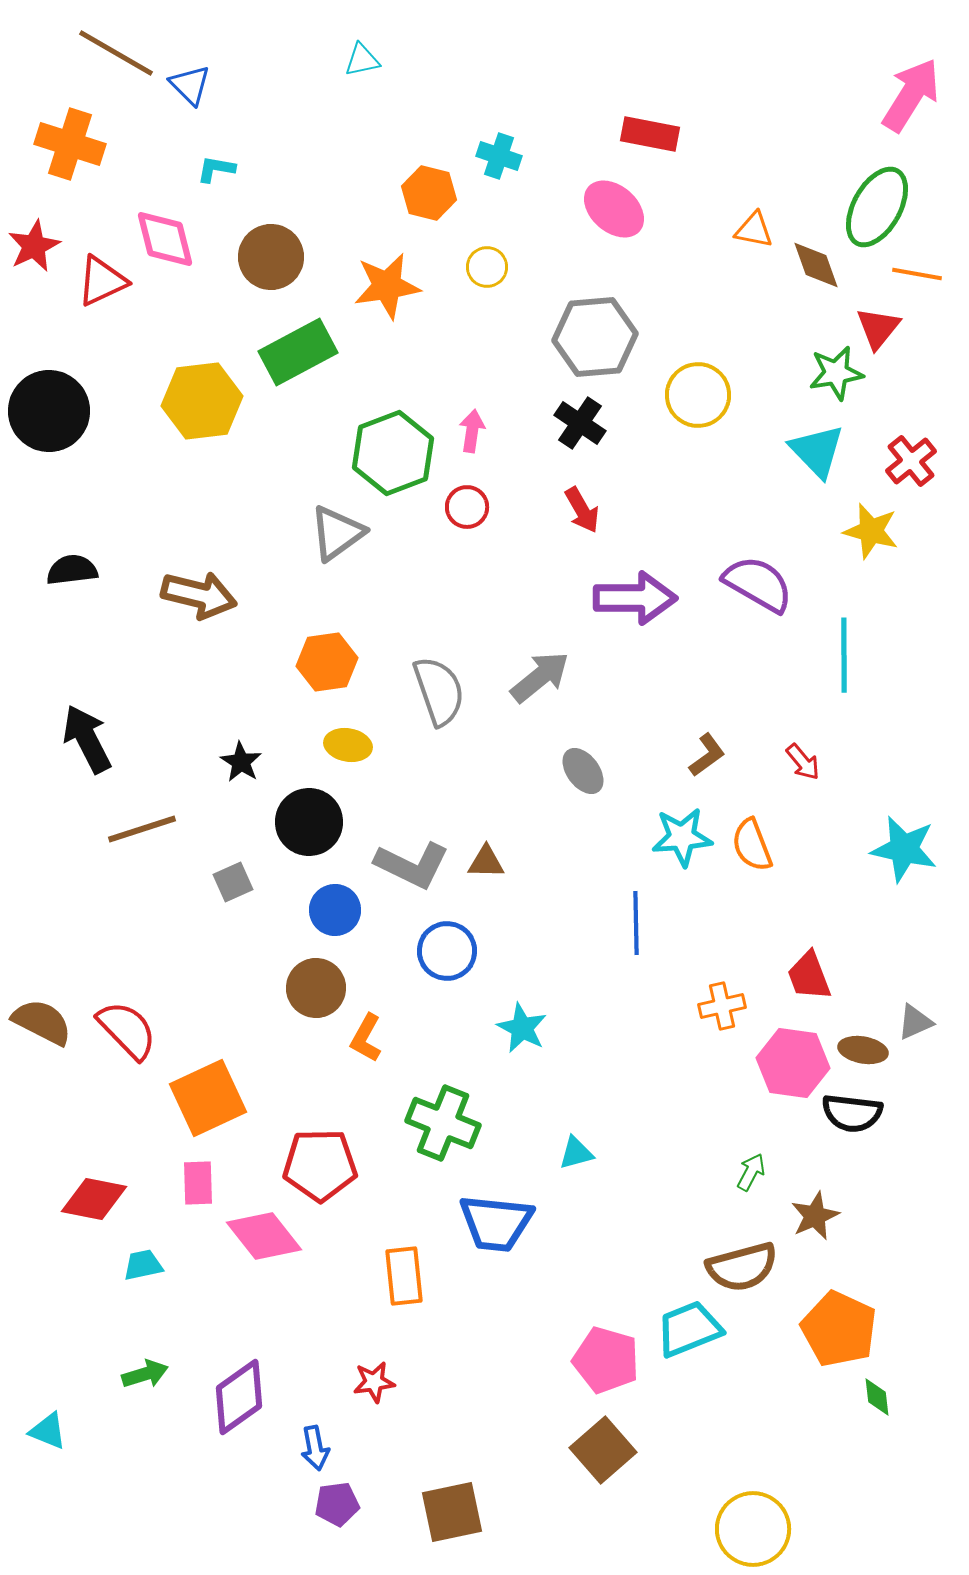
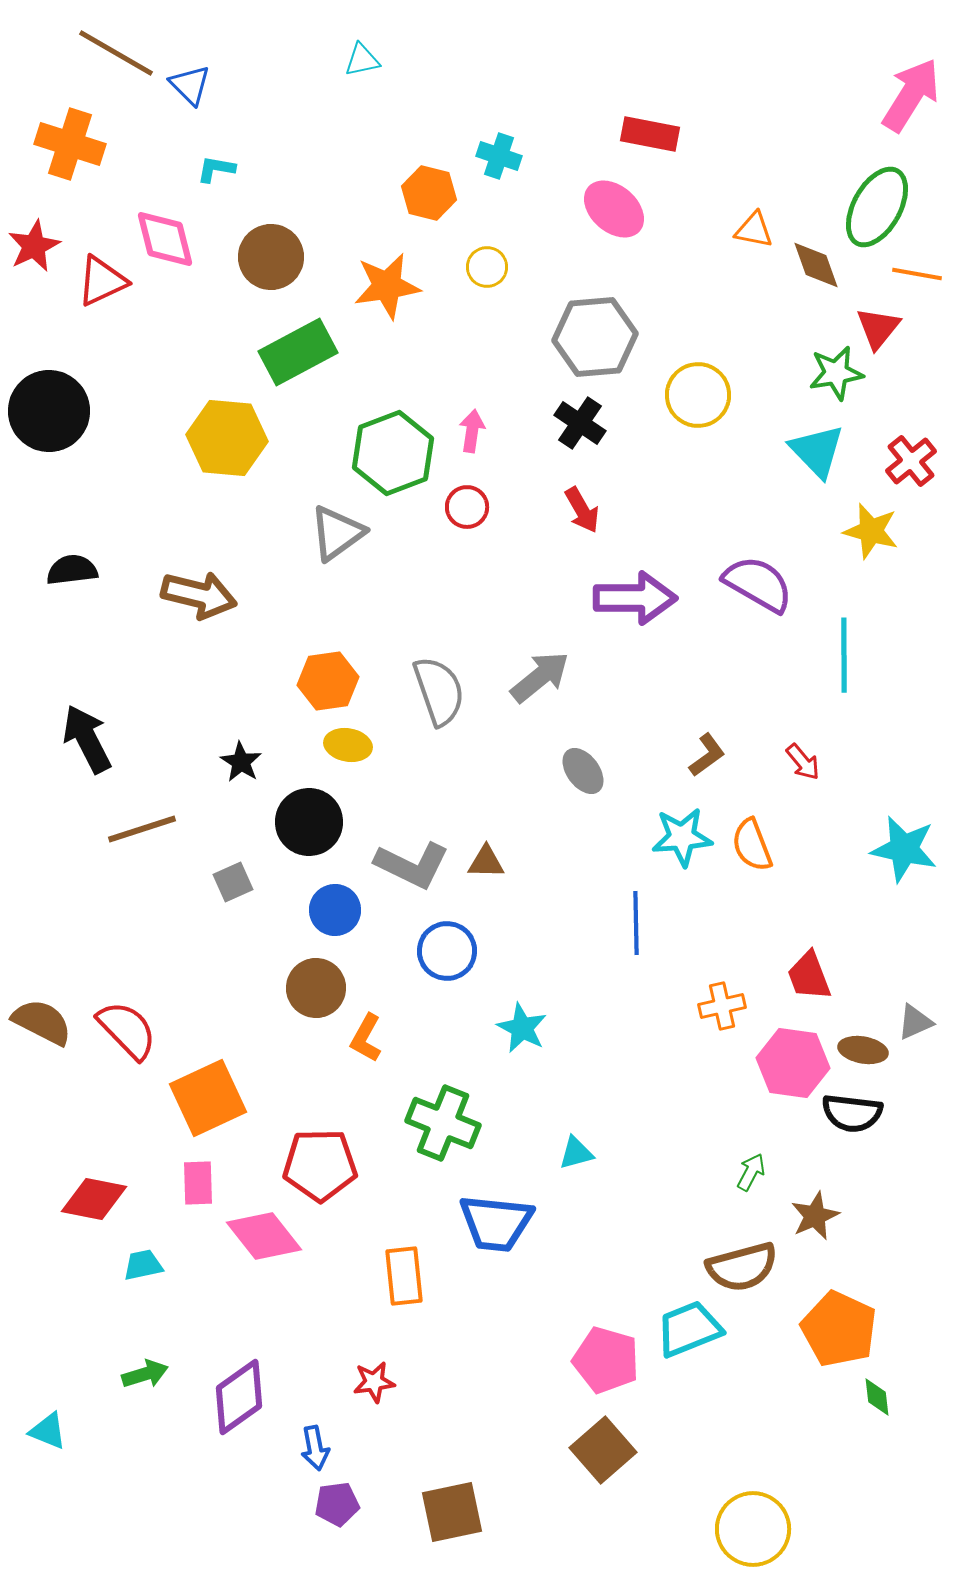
yellow hexagon at (202, 401): moved 25 px right, 37 px down; rotated 12 degrees clockwise
orange hexagon at (327, 662): moved 1 px right, 19 px down
